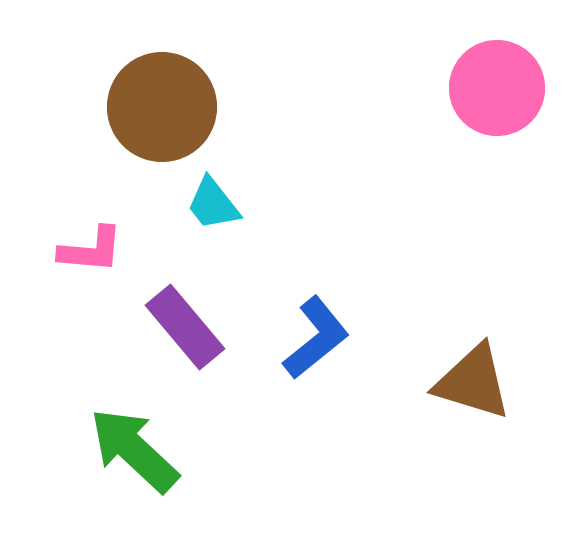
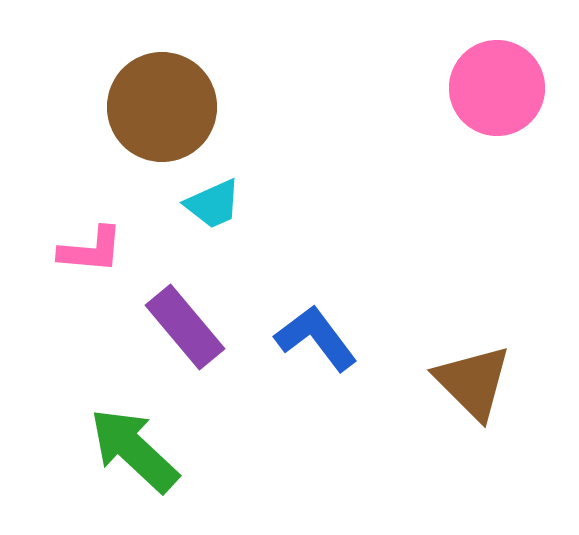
cyan trapezoid: rotated 76 degrees counterclockwise
blue L-shape: rotated 88 degrees counterclockwise
brown triangle: rotated 28 degrees clockwise
